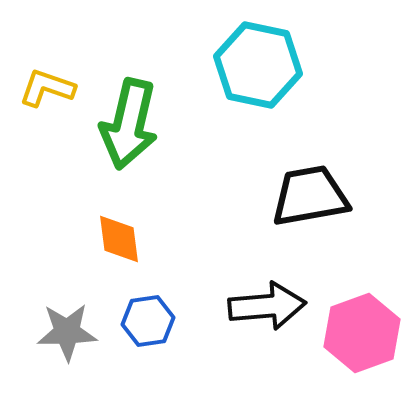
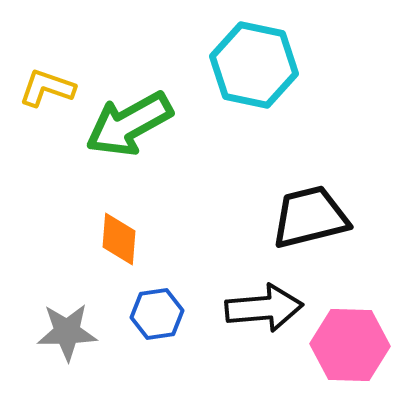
cyan hexagon: moved 4 px left
green arrow: rotated 48 degrees clockwise
black trapezoid: moved 21 px down; rotated 4 degrees counterclockwise
orange diamond: rotated 12 degrees clockwise
black arrow: moved 3 px left, 2 px down
blue hexagon: moved 9 px right, 7 px up
pink hexagon: moved 12 px left, 12 px down; rotated 22 degrees clockwise
